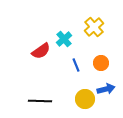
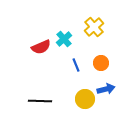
red semicircle: moved 4 px up; rotated 12 degrees clockwise
